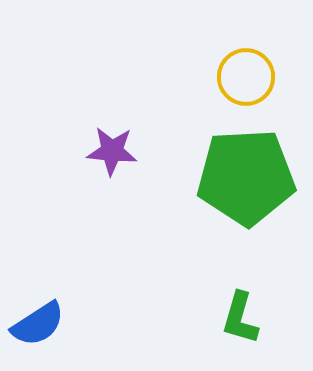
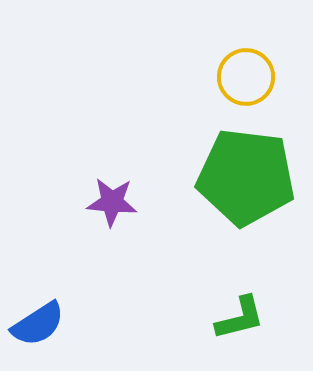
purple star: moved 51 px down
green pentagon: rotated 10 degrees clockwise
green L-shape: rotated 120 degrees counterclockwise
